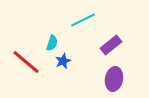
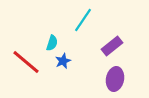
cyan line: rotated 30 degrees counterclockwise
purple rectangle: moved 1 px right, 1 px down
purple ellipse: moved 1 px right
